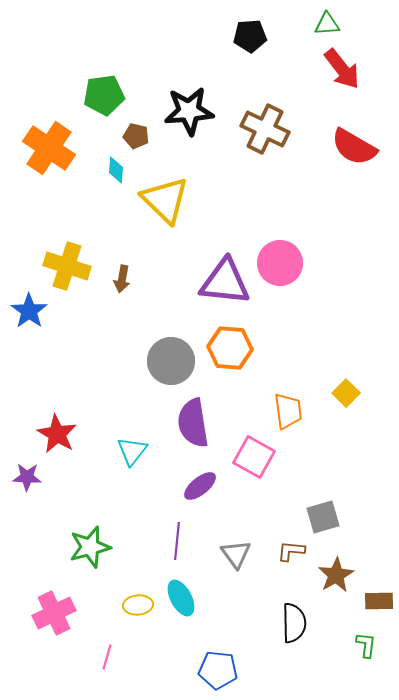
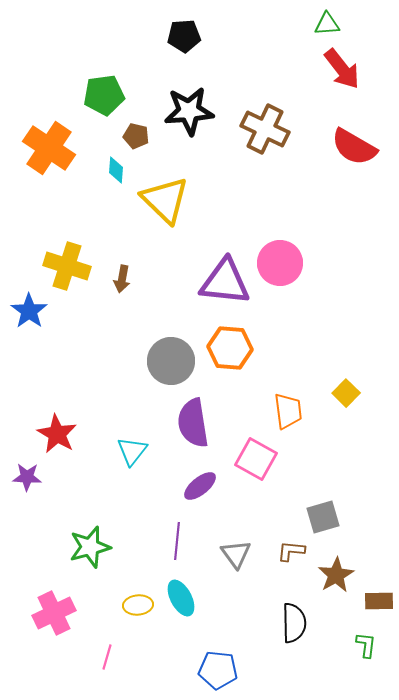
black pentagon: moved 66 px left
pink square: moved 2 px right, 2 px down
